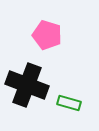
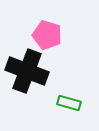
black cross: moved 14 px up
